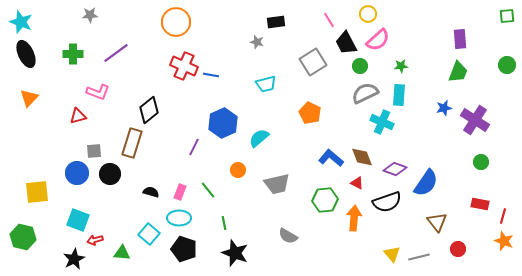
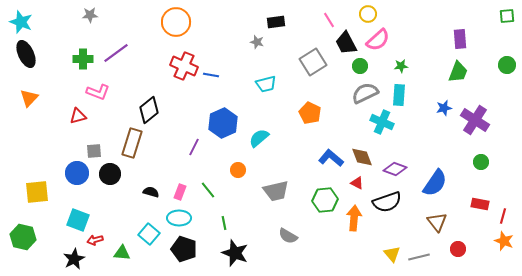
green cross at (73, 54): moved 10 px right, 5 px down
blue semicircle at (426, 183): moved 9 px right
gray trapezoid at (277, 184): moved 1 px left, 7 px down
